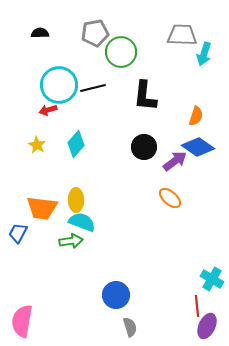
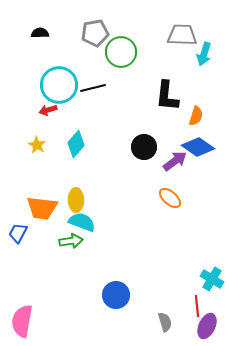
black L-shape: moved 22 px right
gray semicircle: moved 35 px right, 5 px up
